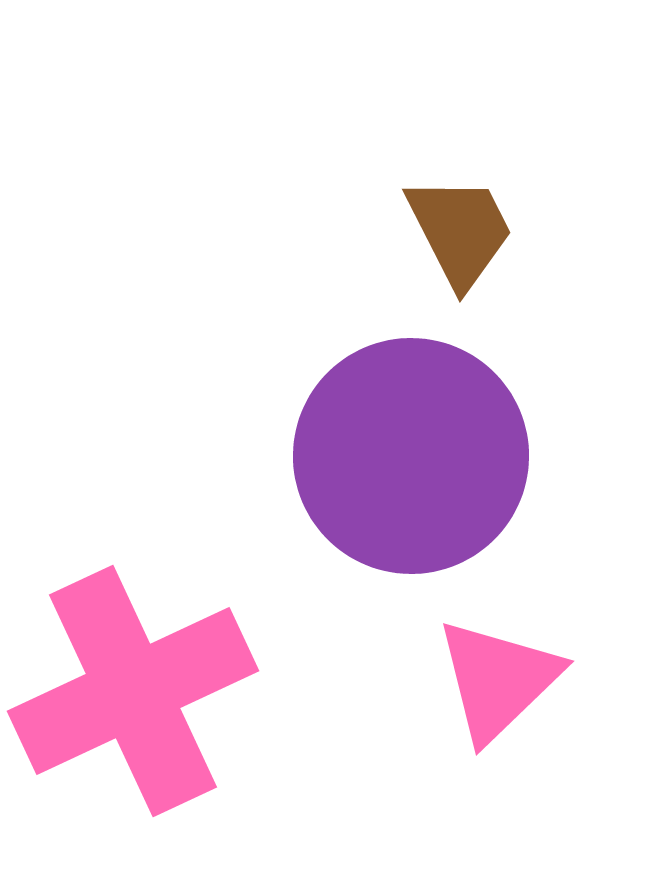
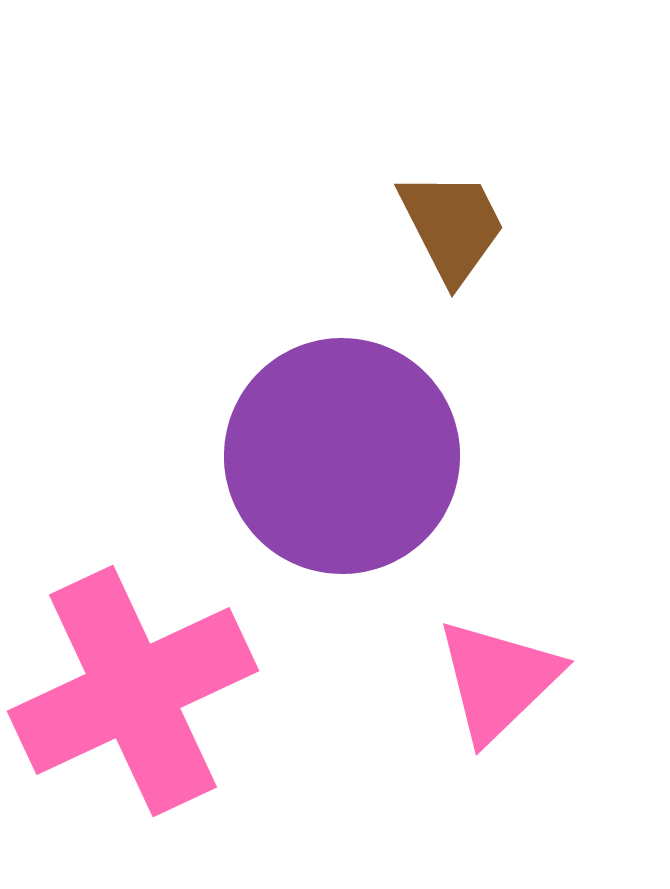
brown trapezoid: moved 8 px left, 5 px up
purple circle: moved 69 px left
